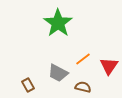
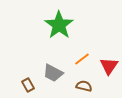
green star: moved 1 px right, 2 px down
orange line: moved 1 px left
gray trapezoid: moved 5 px left
brown semicircle: moved 1 px right, 1 px up
